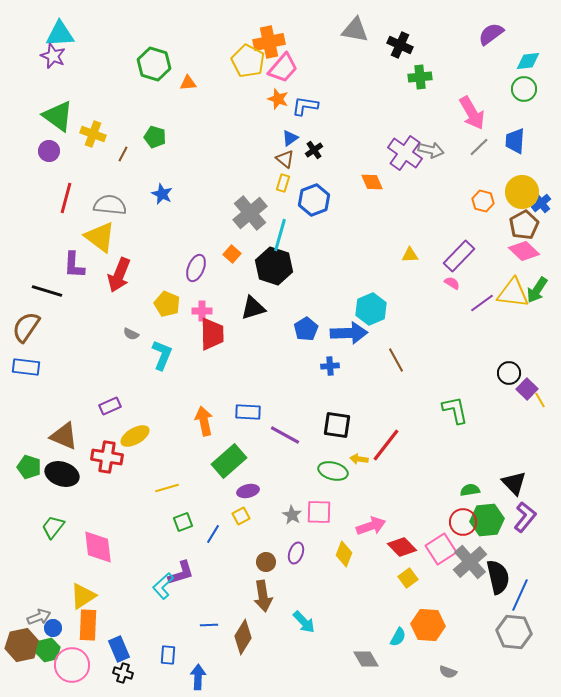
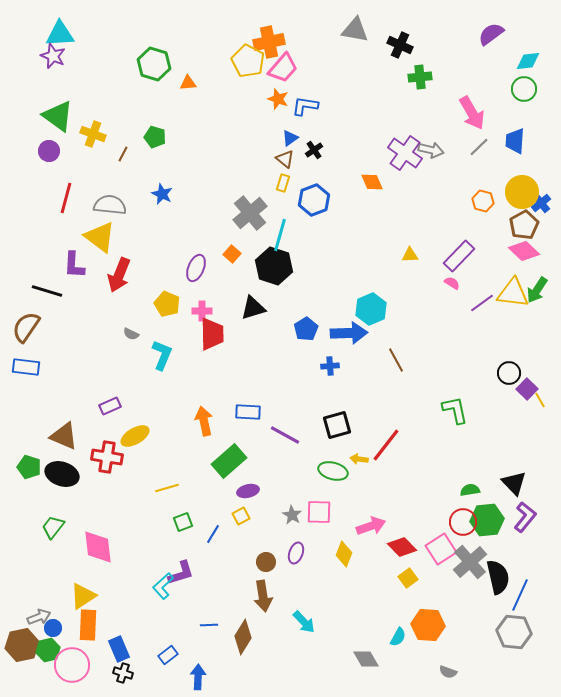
black square at (337, 425): rotated 24 degrees counterclockwise
blue rectangle at (168, 655): rotated 48 degrees clockwise
